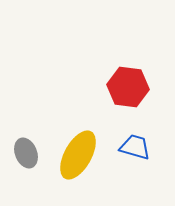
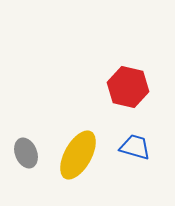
red hexagon: rotated 6 degrees clockwise
